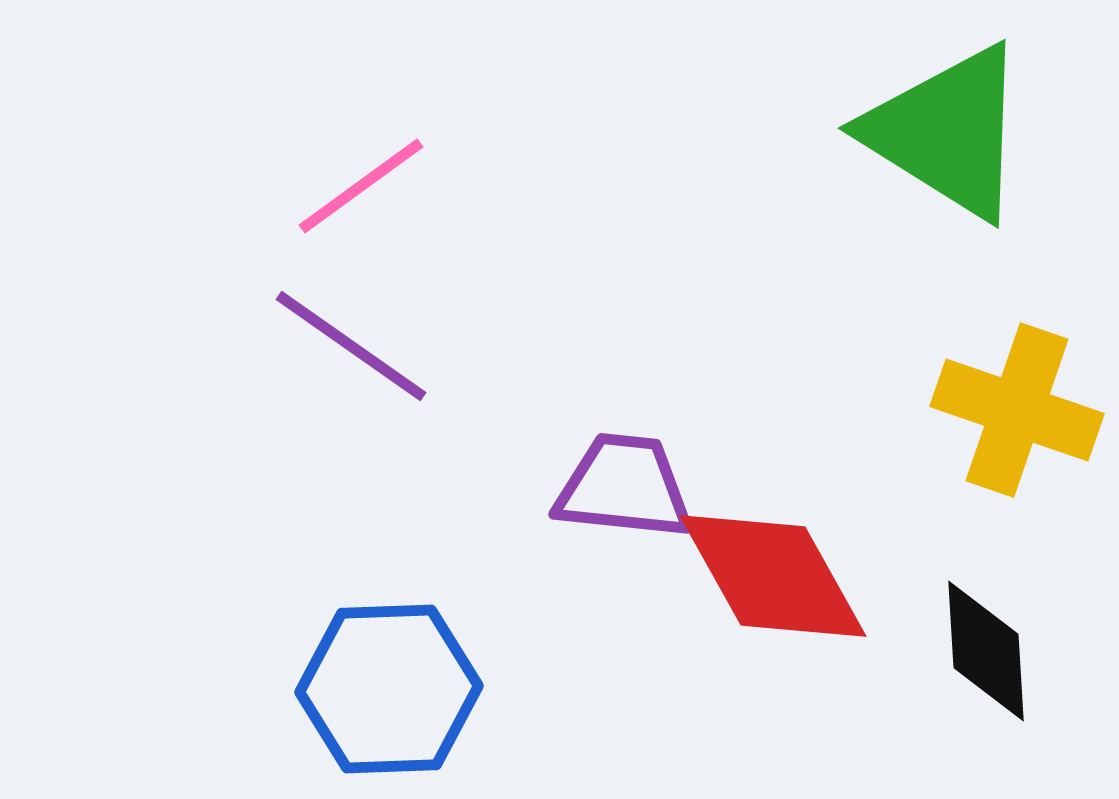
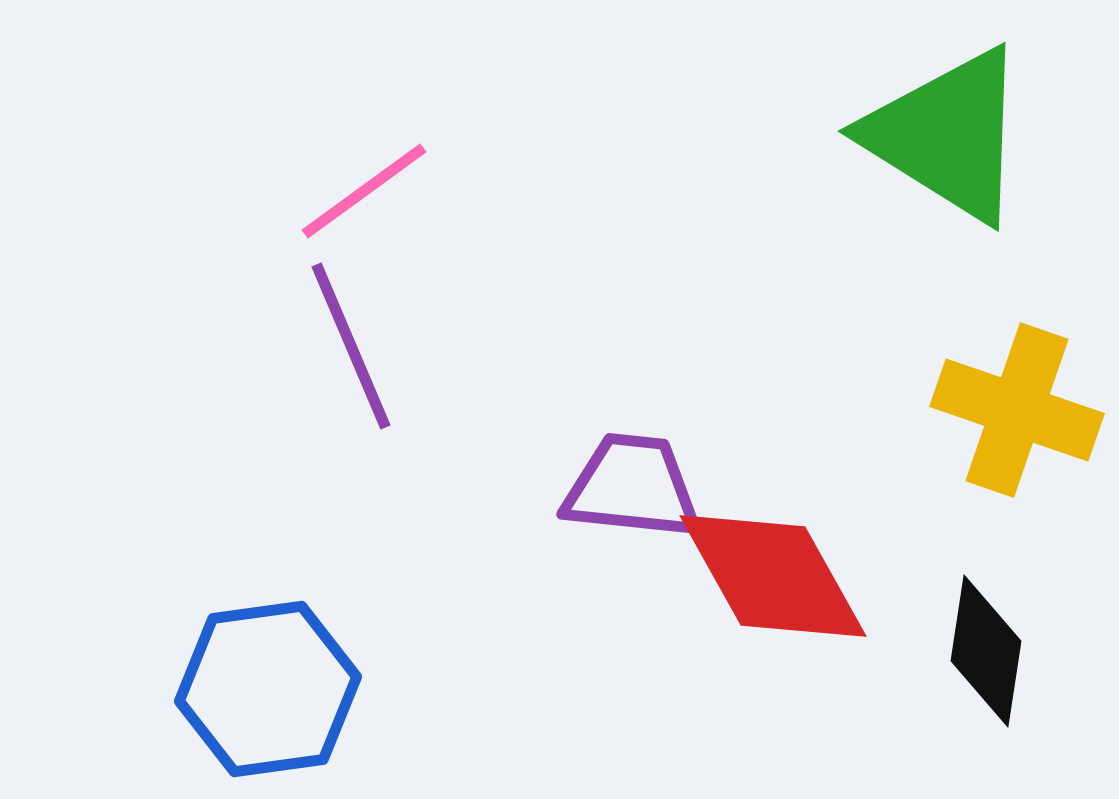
green triangle: moved 3 px down
pink line: moved 3 px right, 5 px down
purple line: rotated 32 degrees clockwise
purple trapezoid: moved 8 px right
black diamond: rotated 12 degrees clockwise
blue hexagon: moved 121 px left; rotated 6 degrees counterclockwise
